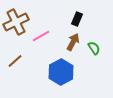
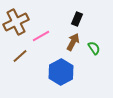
brown line: moved 5 px right, 5 px up
